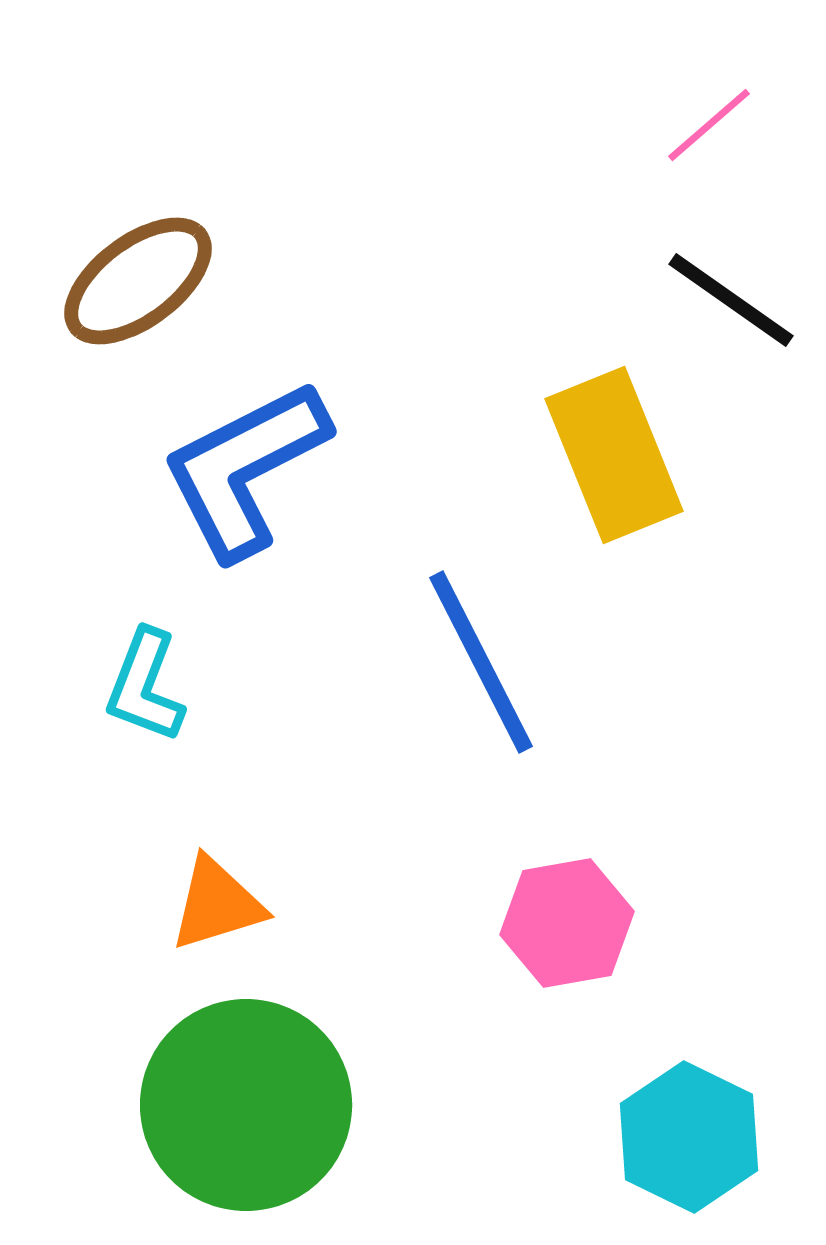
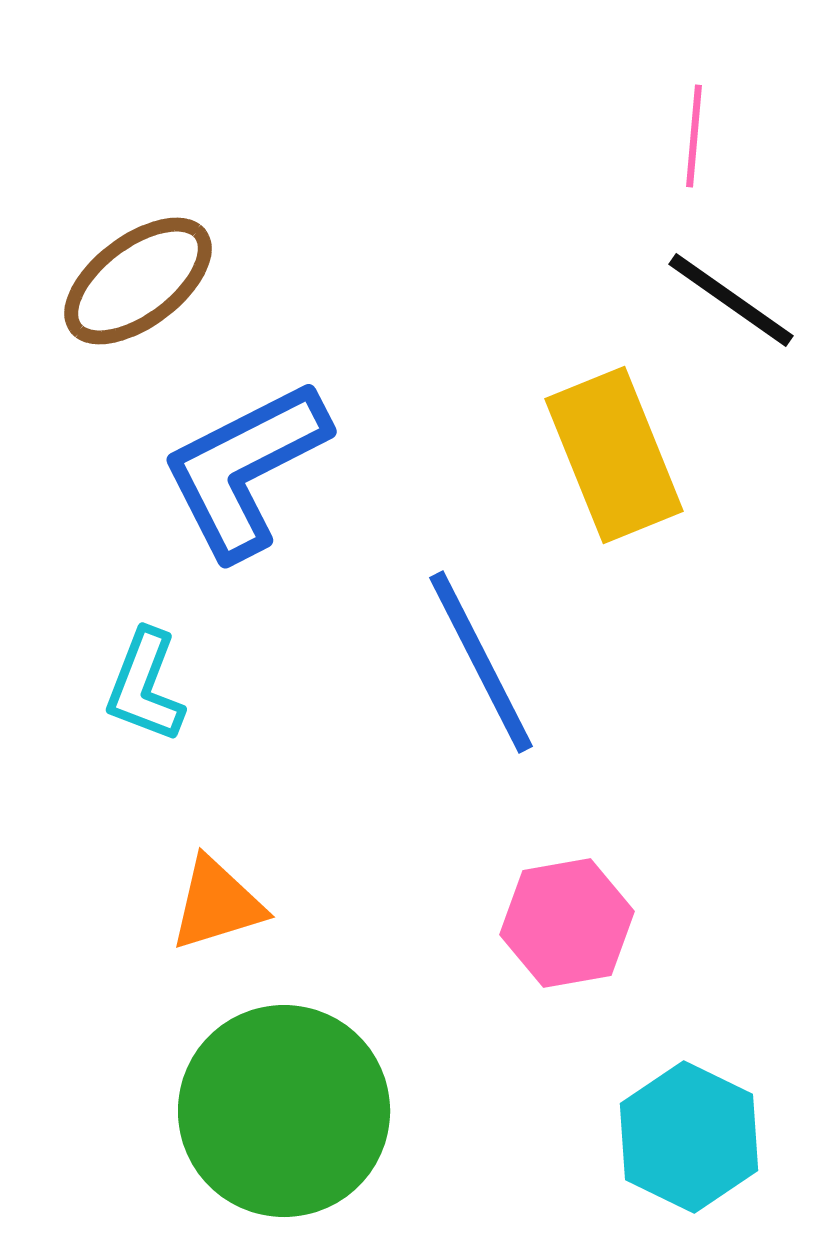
pink line: moved 15 px left, 11 px down; rotated 44 degrees counterclockwise
green circle: moved 38 px right, 6 px down
